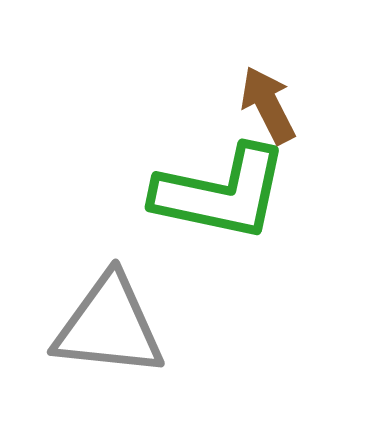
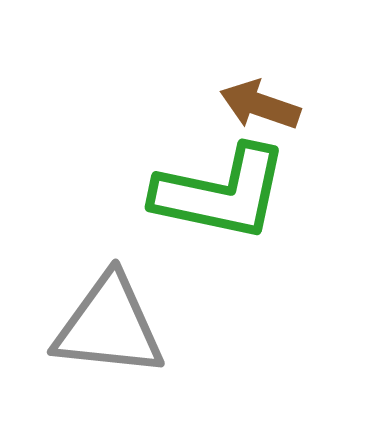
brown arrow: moved 8 px left; rotated 44 degrees counterclockwise
